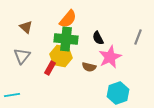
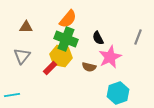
brown triangle: rotated 40 degrees counterclockwise
green cross: rotated 15 degrees clockwise
red rectangle: rotated 16 degrees clockwise
